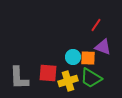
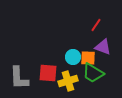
green trapezoid: moved 2 px right, 5 px up
